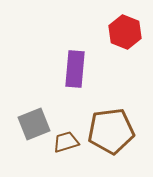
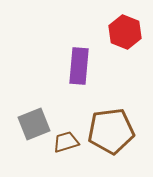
purple rectangle: moved 4 px right, 3 px up
